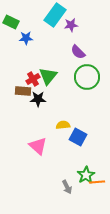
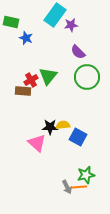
green rectangle: rotated 14 degrees counterclockwise
blue star: rotated 24 degrees clockwise
red cross: moved 2 px left, 1 px down
black star: moved 12 px right, 28 px down
pink triangle: moved 1 px left, 3 px up
green star: rotated 18 degrees clockwise
orange line: moved 18 px left, 5 px down
